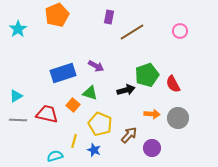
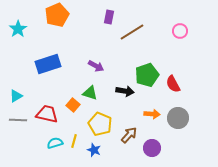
blue rectangle: moved 15 px left, 9 px up
black arrow: moved 1 px left, 1 px down; rotated 24 degrees clockwise
cyan semicircle: moved 13 px up
